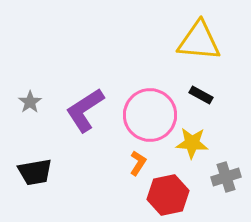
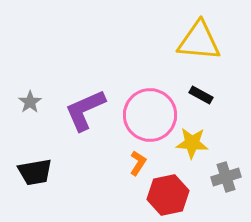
purple L-shape: rotated 9 degrees clockwise
